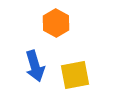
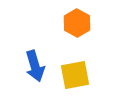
orange hexagon: moved 21 px right
